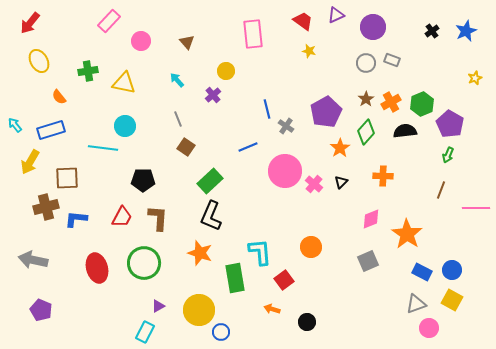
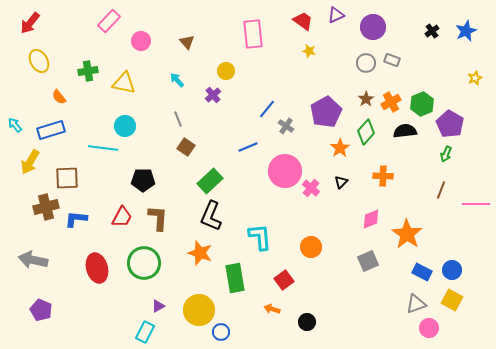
blue line at (267, 109): rotated 54 degrees clockwise
green arrow at (448, 155): moved 2 px left, 1 px up
pink cross at (314, 184): moved 3 px left, 4 px down
pink line at (476, 208): moved 4 px up
cyan L-shape at (260, 252): moved 15 px up
